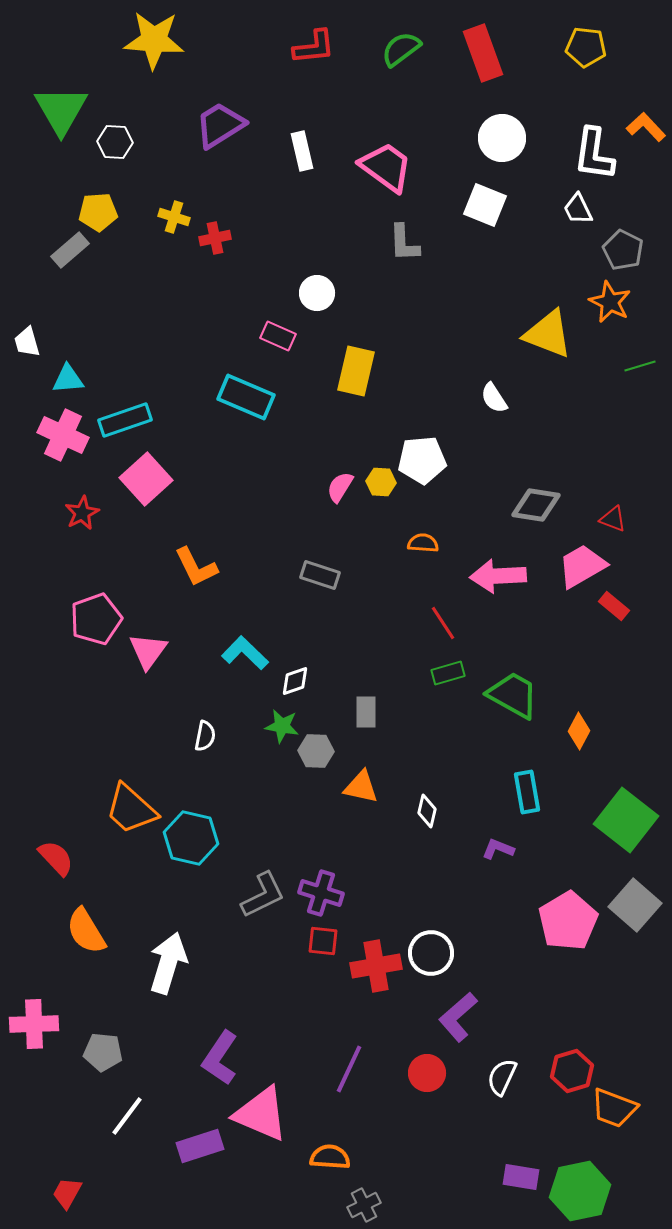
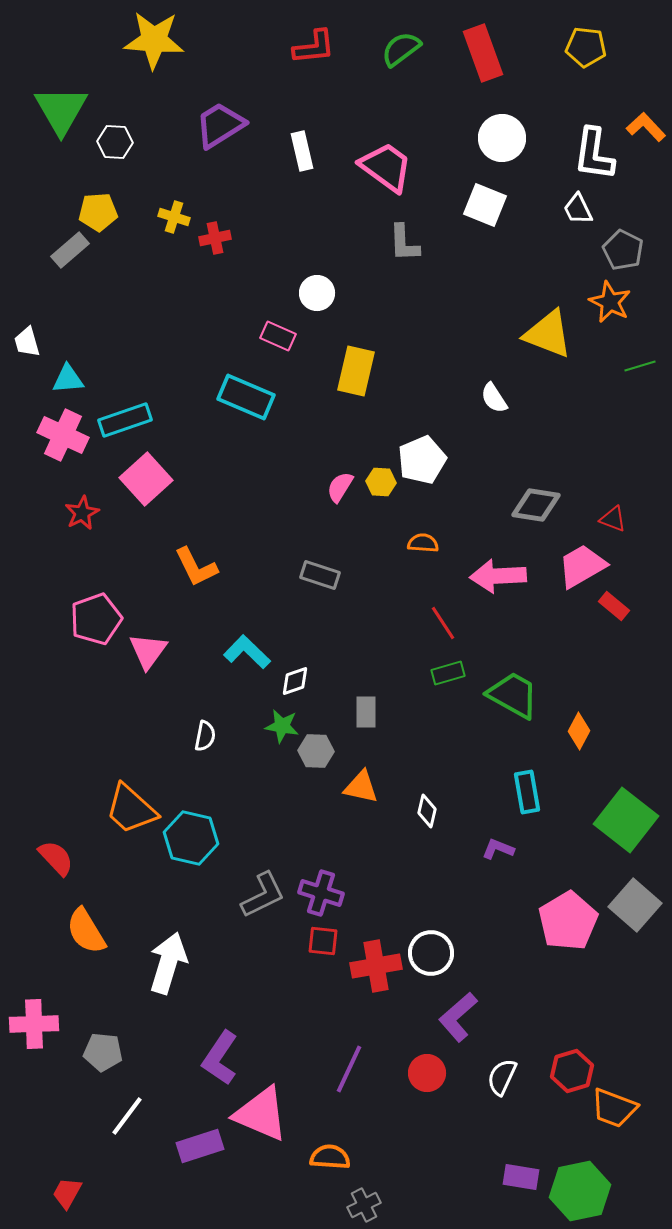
white pentagon at (422, 460): rotated 18 degrees counterclockwise
cyan L-shape at (245, 653): moved 2 px right, 1 px up
